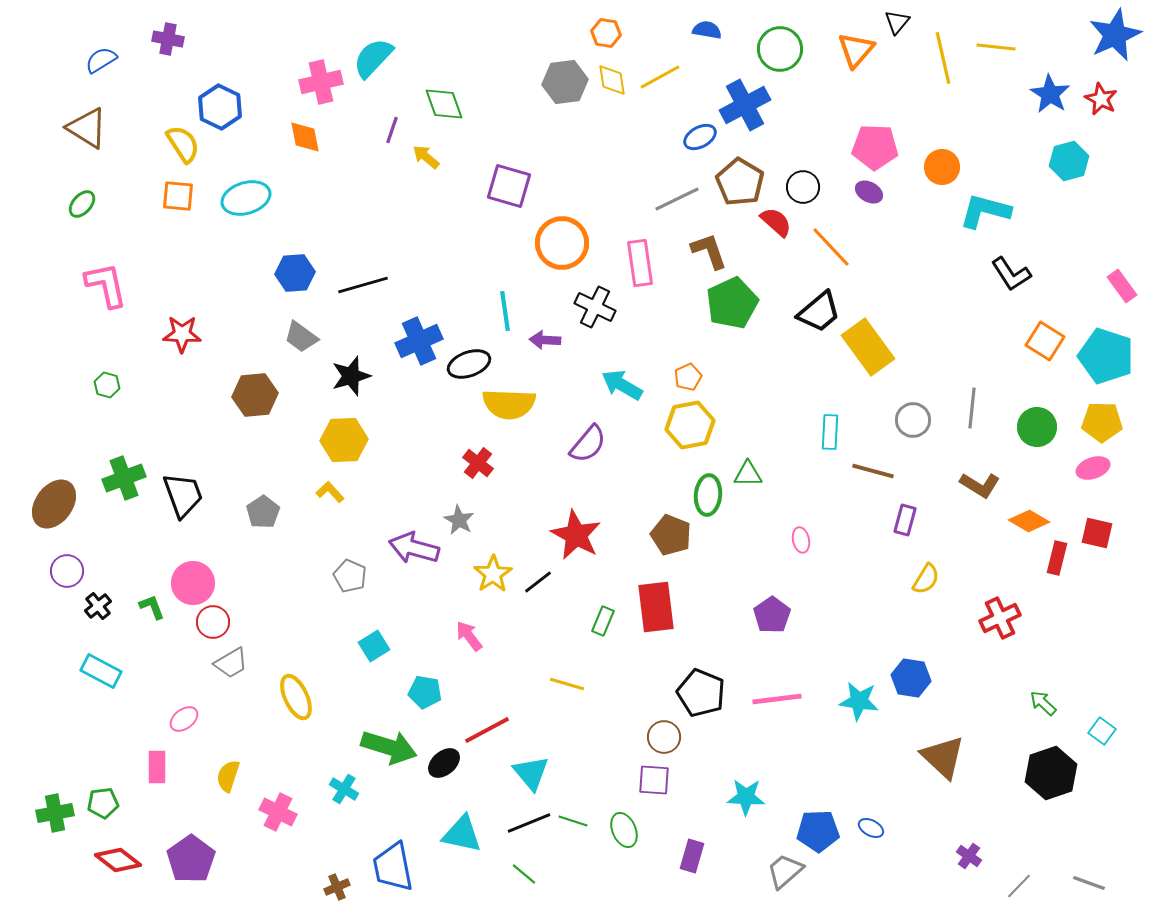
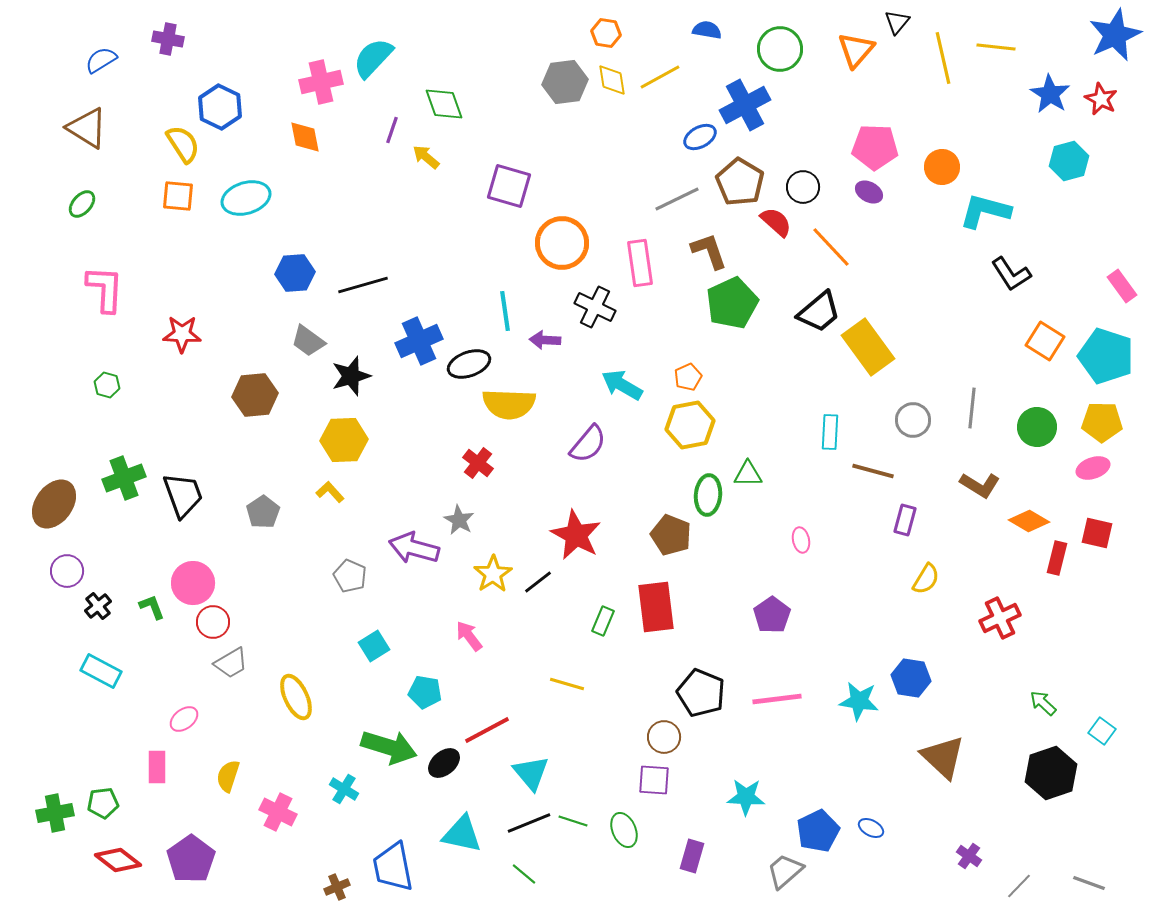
pink L-shape at (106, 285): moved 1 px left, 4 px down; rotated 15 degrees clockwise
gray trapezoid at (301, 337): moved 7 px right, 4 px down
blue pentagon at (818, 831): rotated 24 degrees counterclockwise
